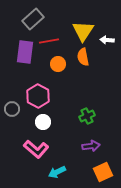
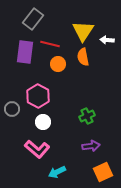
gray rectangle: rotated 10 degrees counterclockwise
red line: moved 1 px right, 3 px down; rotated 24 degrees clockwise
pink L-shape: moved 1 px right
